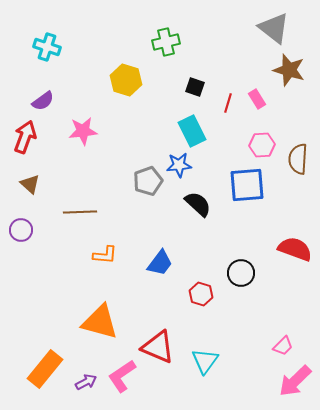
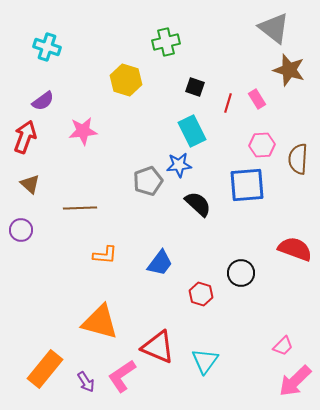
brown line: moved 4 px up
purple arrow: rotated 85 degrees clockwise
